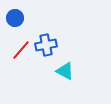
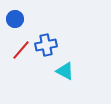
blue circle: moved 1 px down
